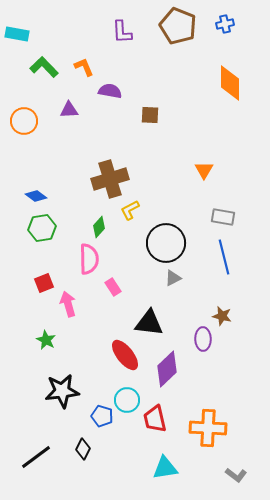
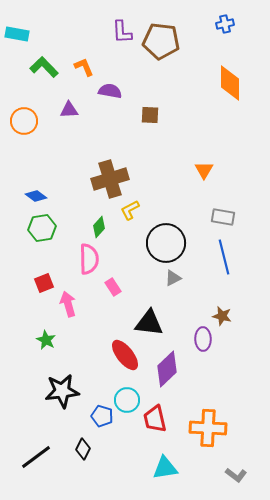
brown pentagon: moved 17 px left, 15 px down; rotated 15 degrees counterclockwise
